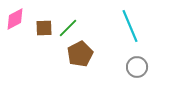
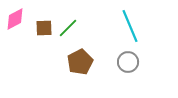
brown pentagon: moved 8 px down
gray circle: moved 9 px left, 5 px up
